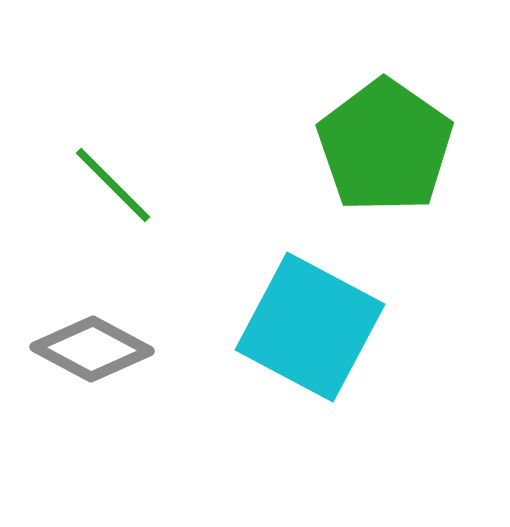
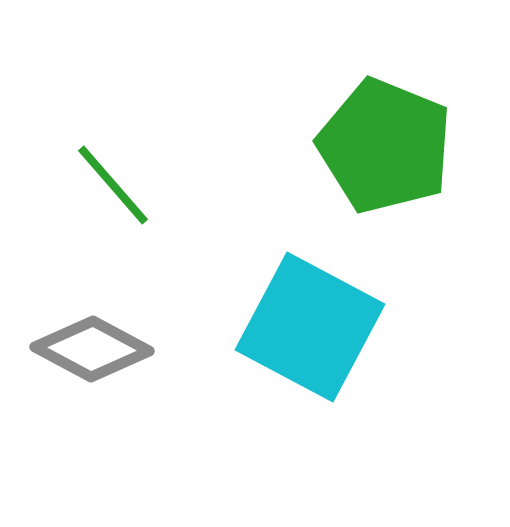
green pentagon: rotated 13 degrees counterclockwise
green line: rotated 4 degrees clockwise
